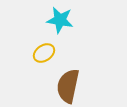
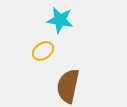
yellow ellipse: moved 1 px left, 2 px up
